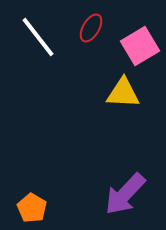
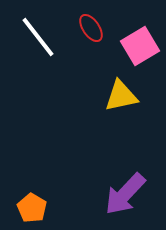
red ellipse: rotated 64 degrees counterclockwise
yellow triangle: moved 2 px left, 3 px down; rotated 15 degrees counterclockwise
